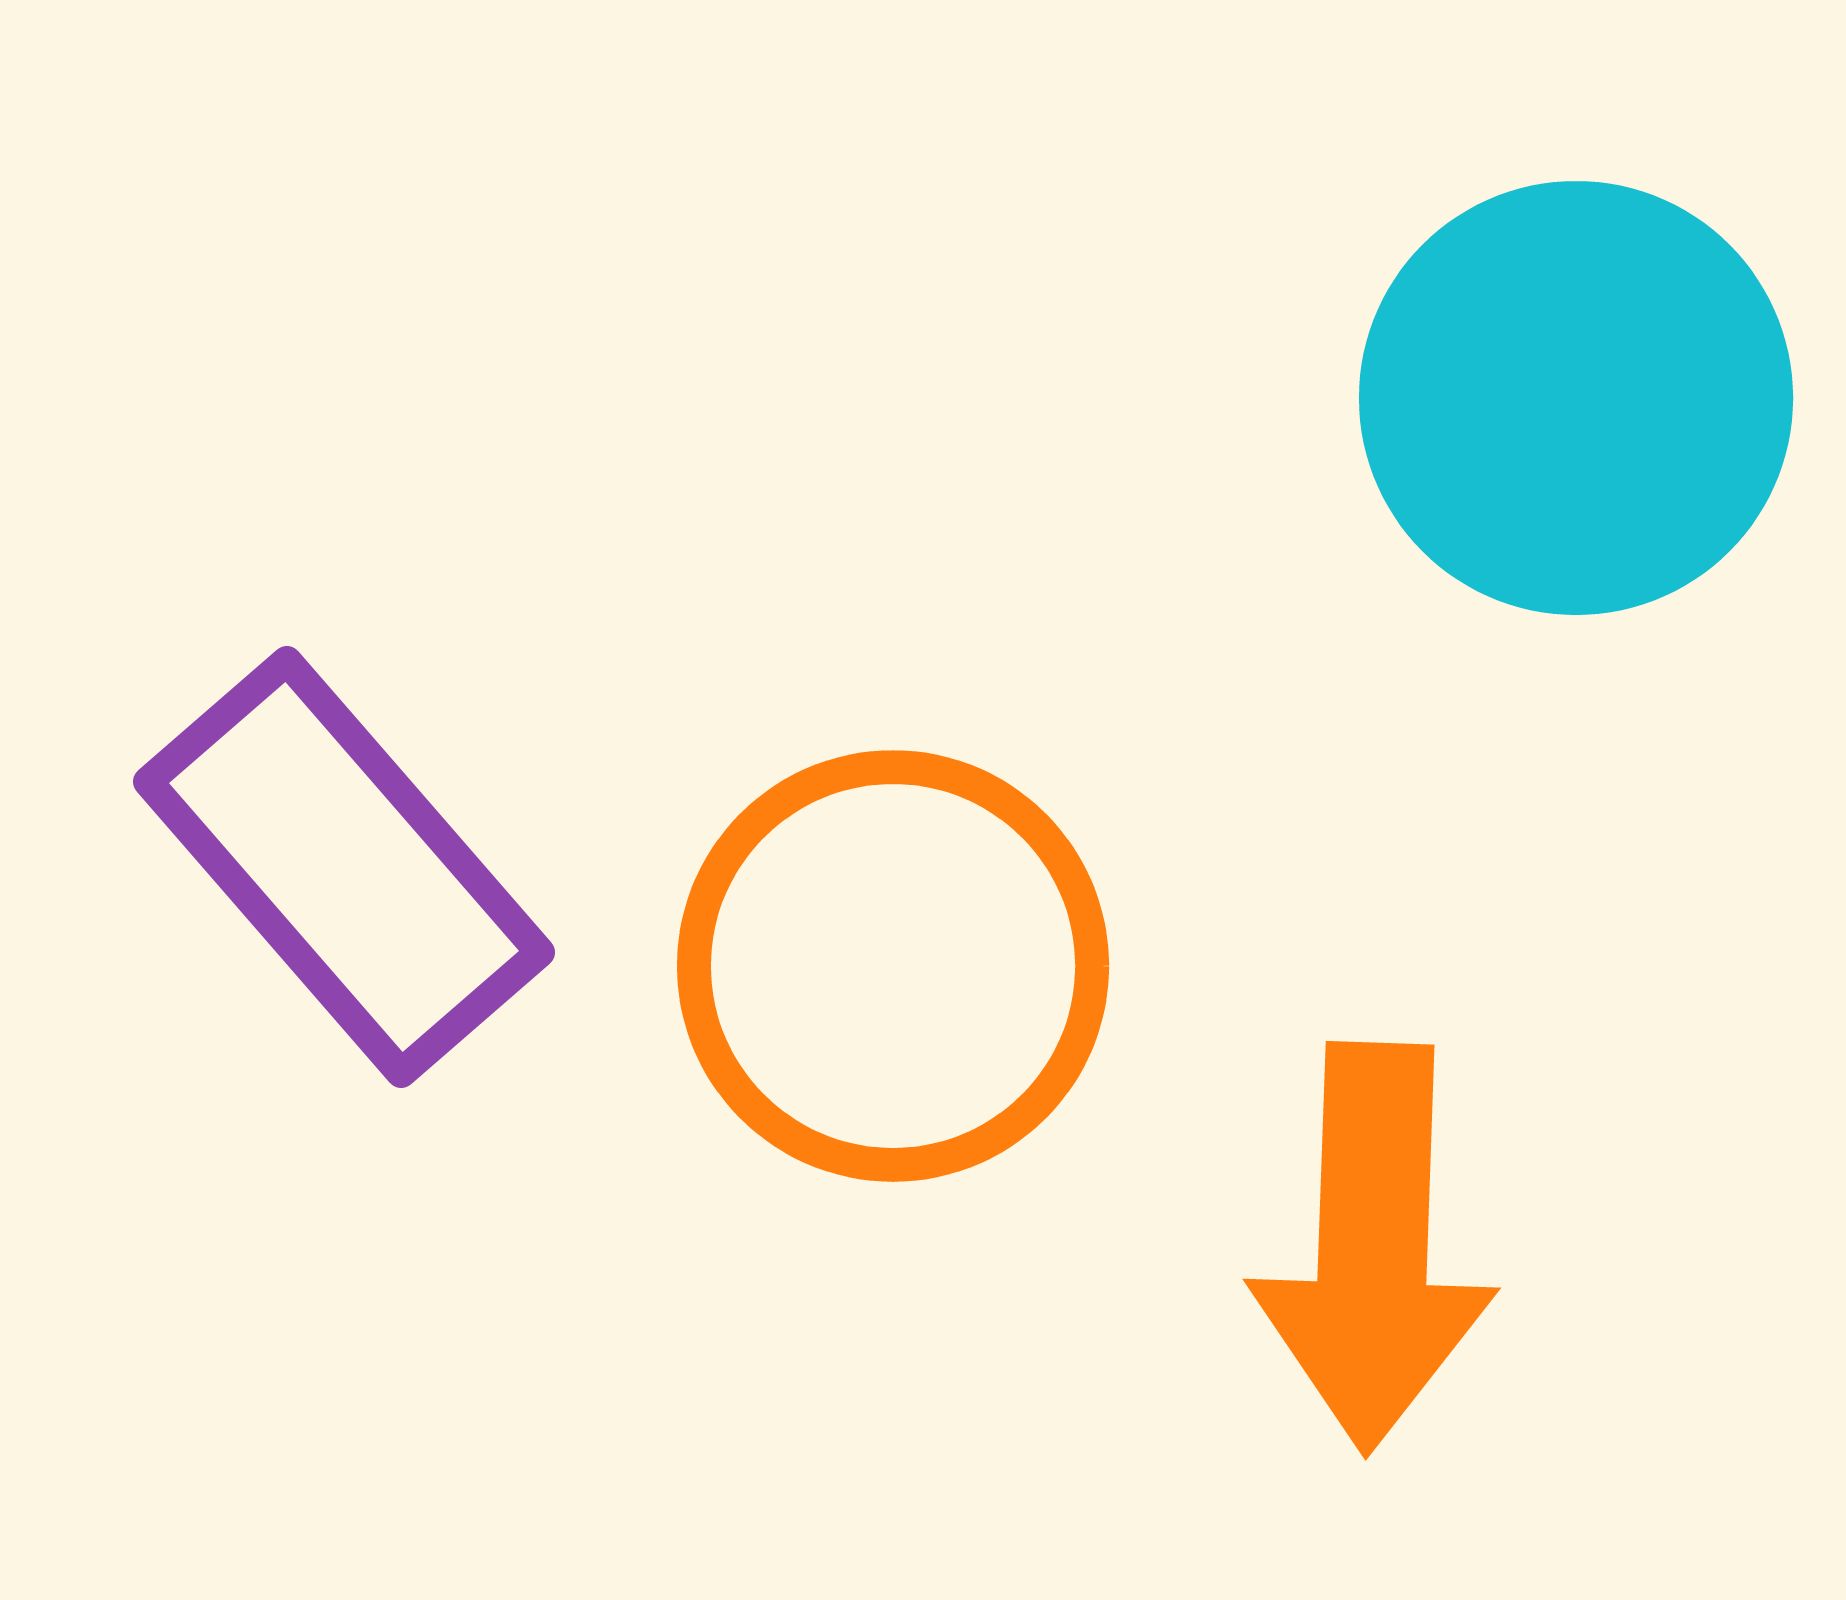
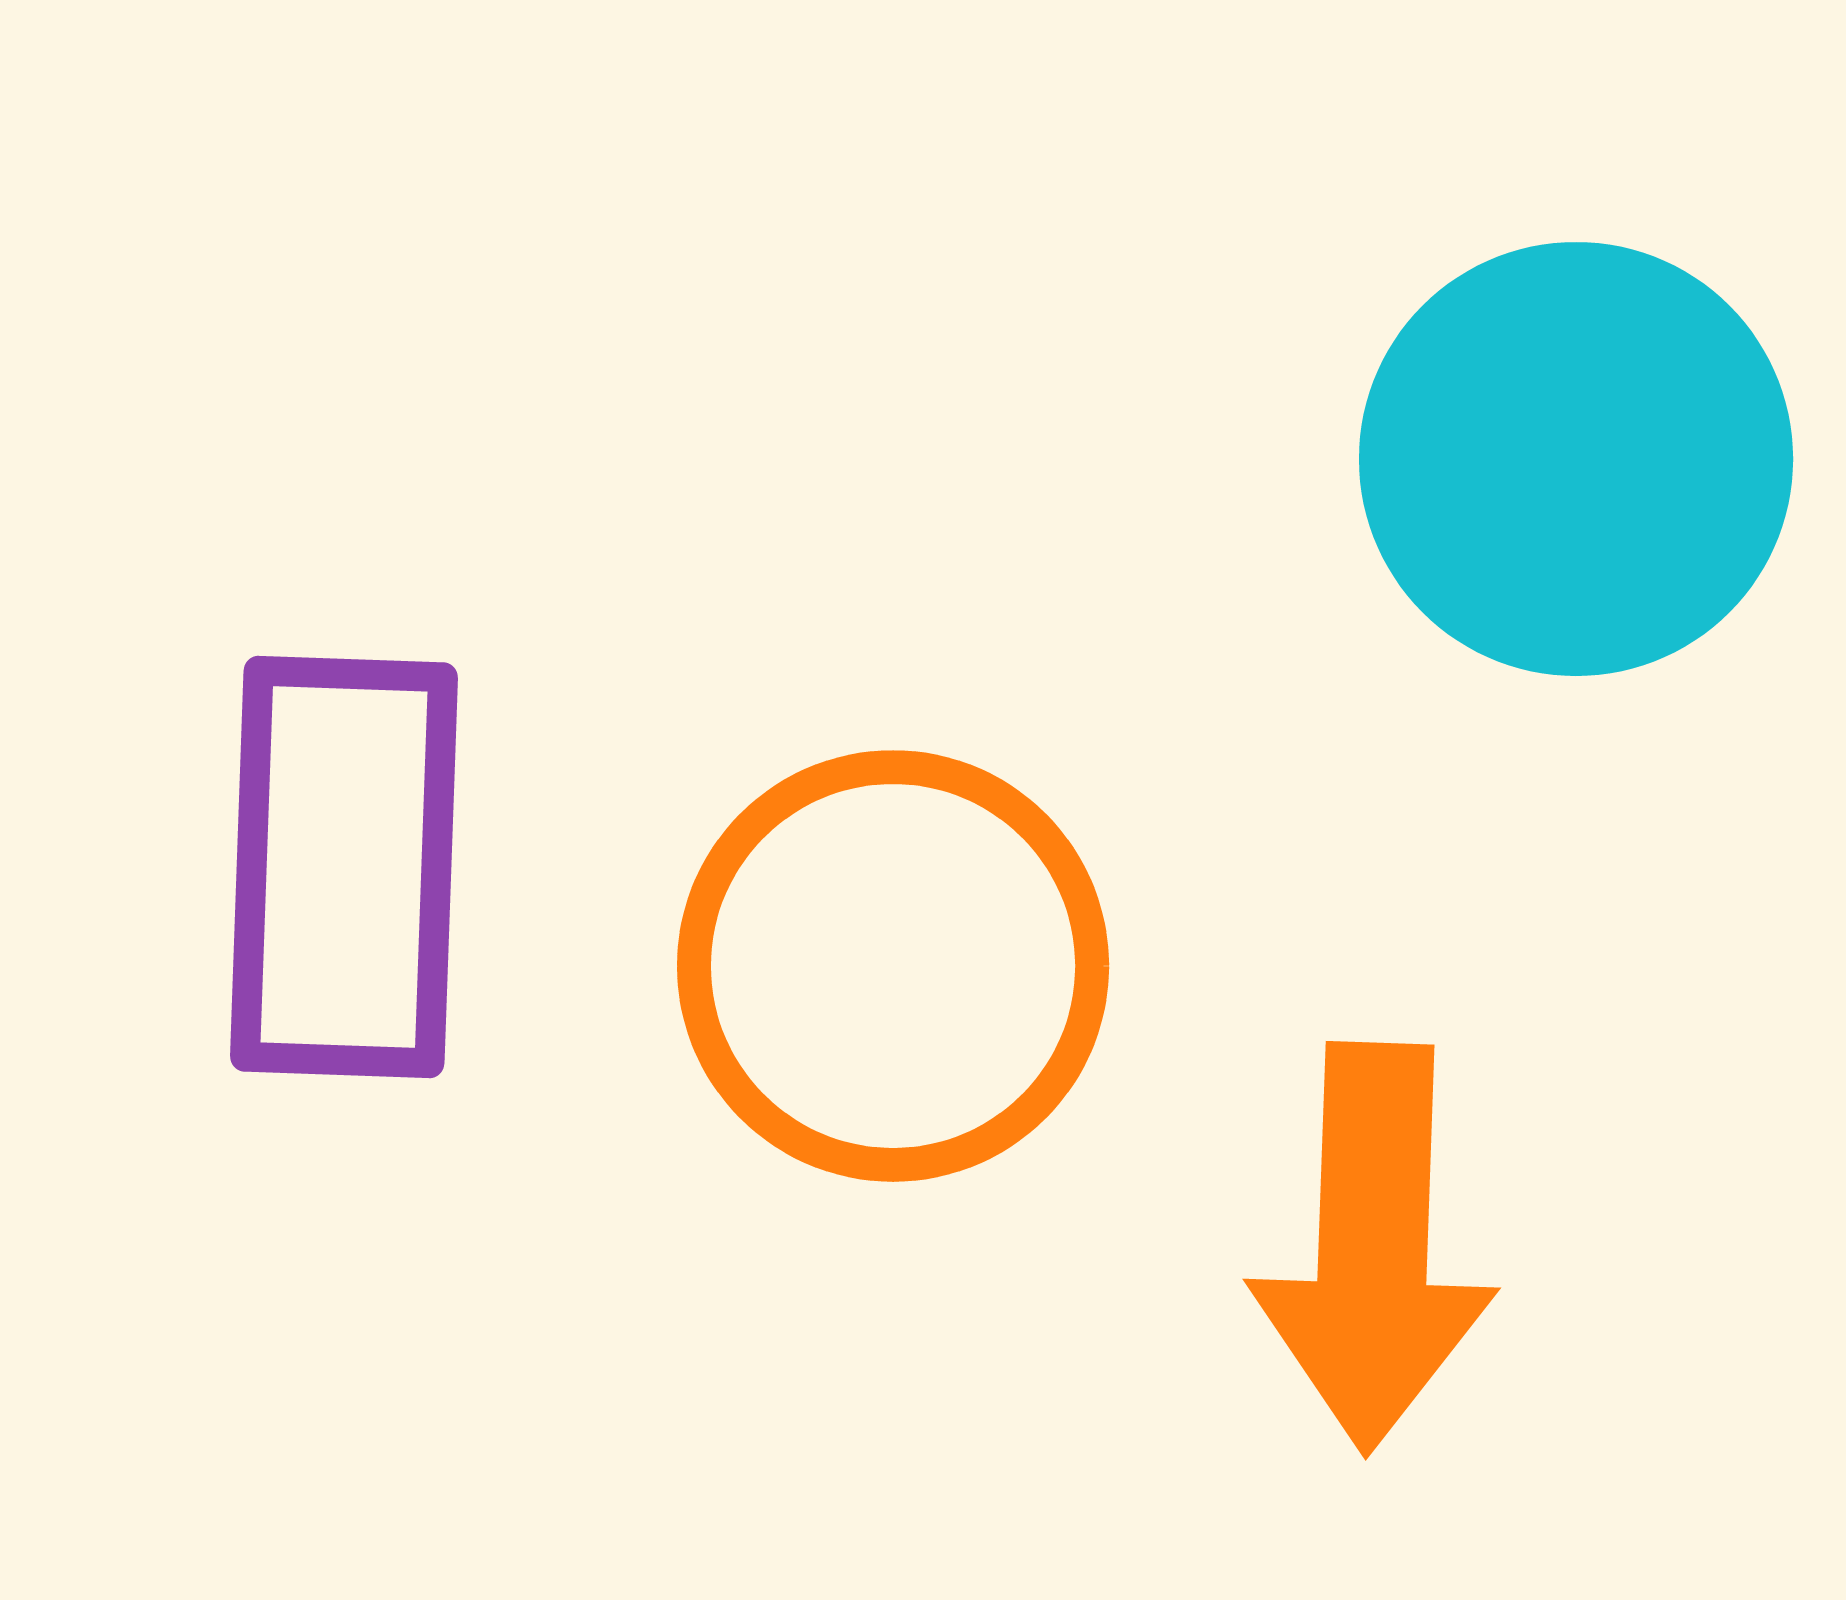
cyan circle: moved 61 px down
purple rectangle: rotated 43 degrees clockwise
